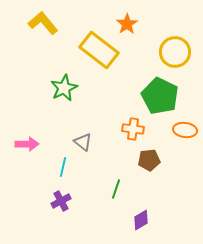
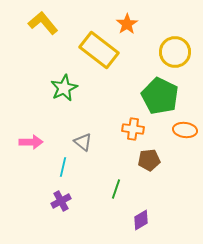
pink arrow: moved 4 px right, 2 px up
